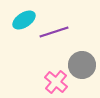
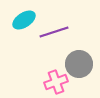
gray circle: moved 3 px left, 1 px up
pink cross: rotated 30 degrees clockwise
